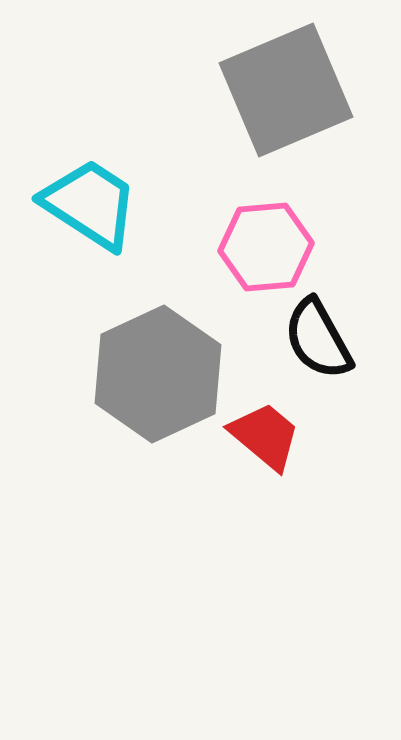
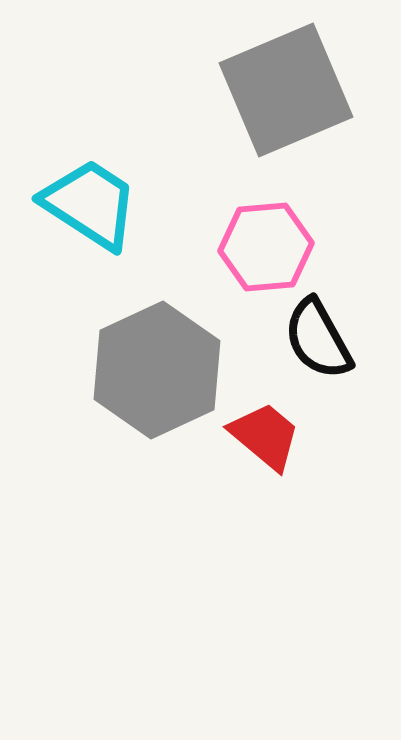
gray hexagon: moved 1 px left, 4 px up
